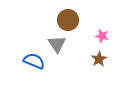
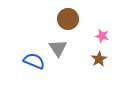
brown circle: moved 1 px up
gray triangle: moved 1 px right, 4 px down
